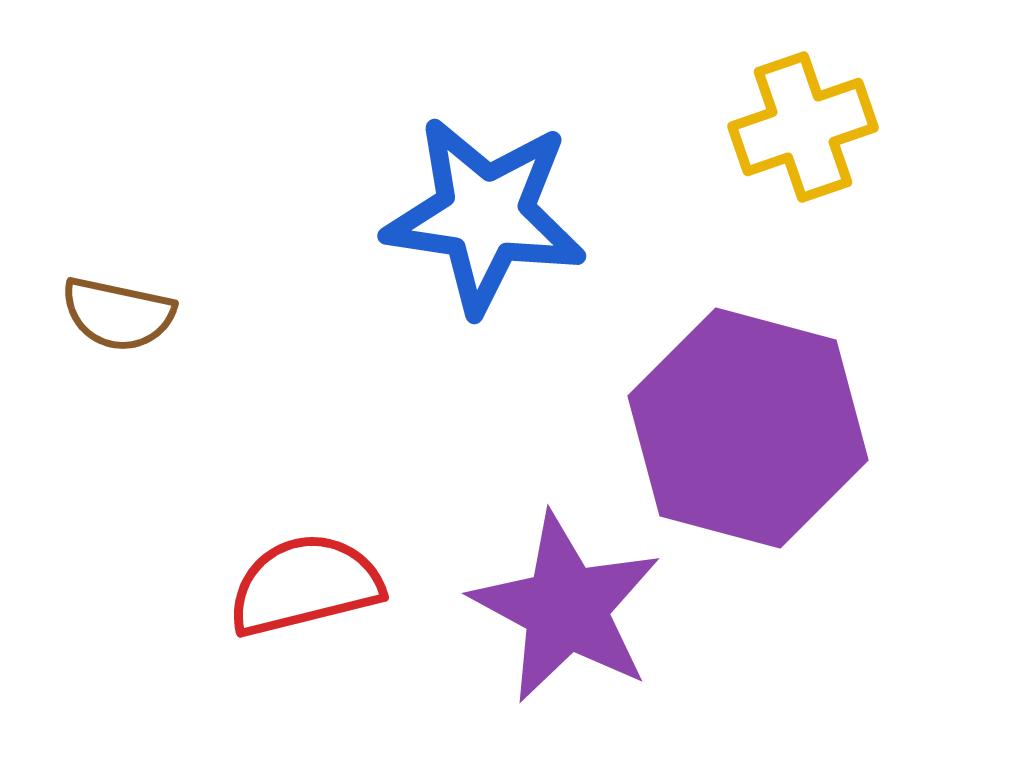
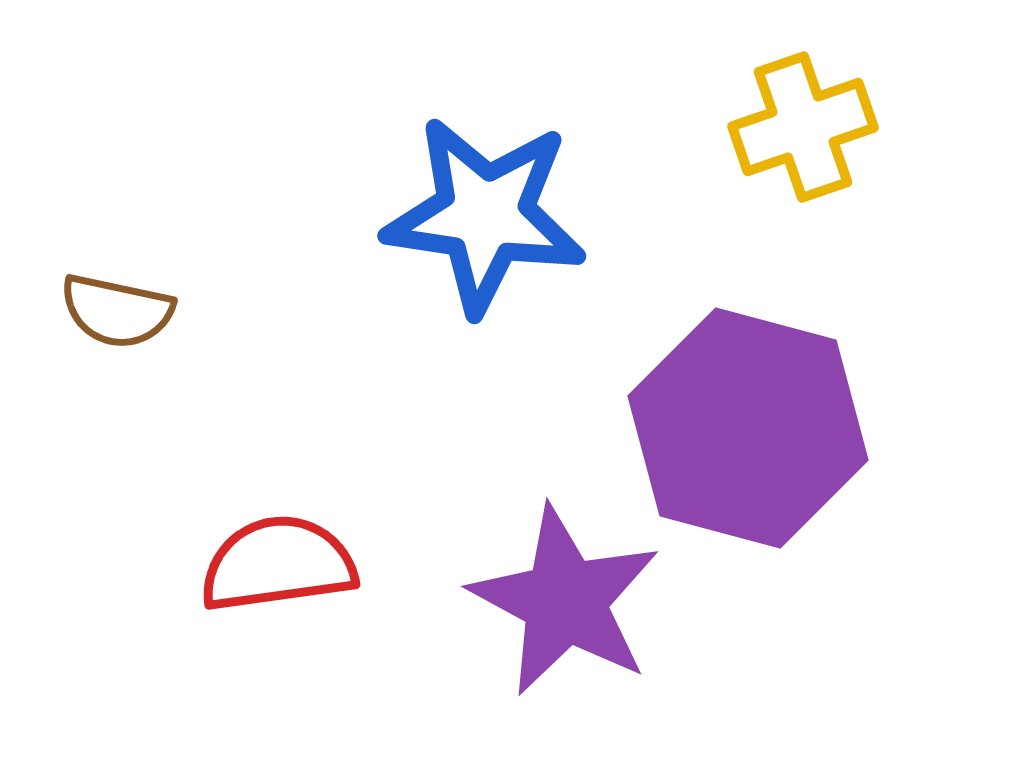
brown semicircle: moved 1 px left, 3 px up
red semicircle: moved 27 px left, 21 px up; rotated 6 degrees clockwise
purple star: moved 1 px left, 7 px up
